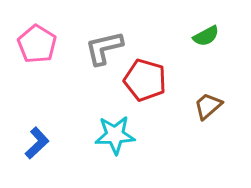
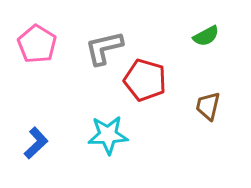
brown trapezoid: rotated 36 degrees counterclockwise
cyan star: moved 7 px left
blue L-shape: moved 1 px left
